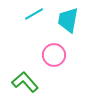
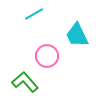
cyan trapezoid: moved 9 px right, 15 px down; rotated 36 degrees counterclockwise
pink circle: moved 7 px left, 1 px down
